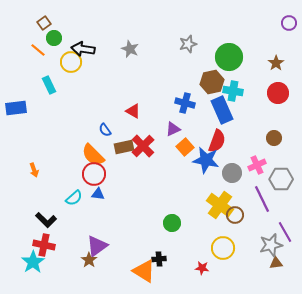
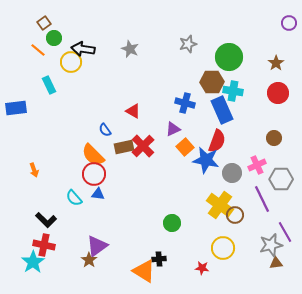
brown hexagon at (212, 82): rotated 10 degrees clockwise
cyan semicircle at (74, 198): rotated 90 degrees clockwise
